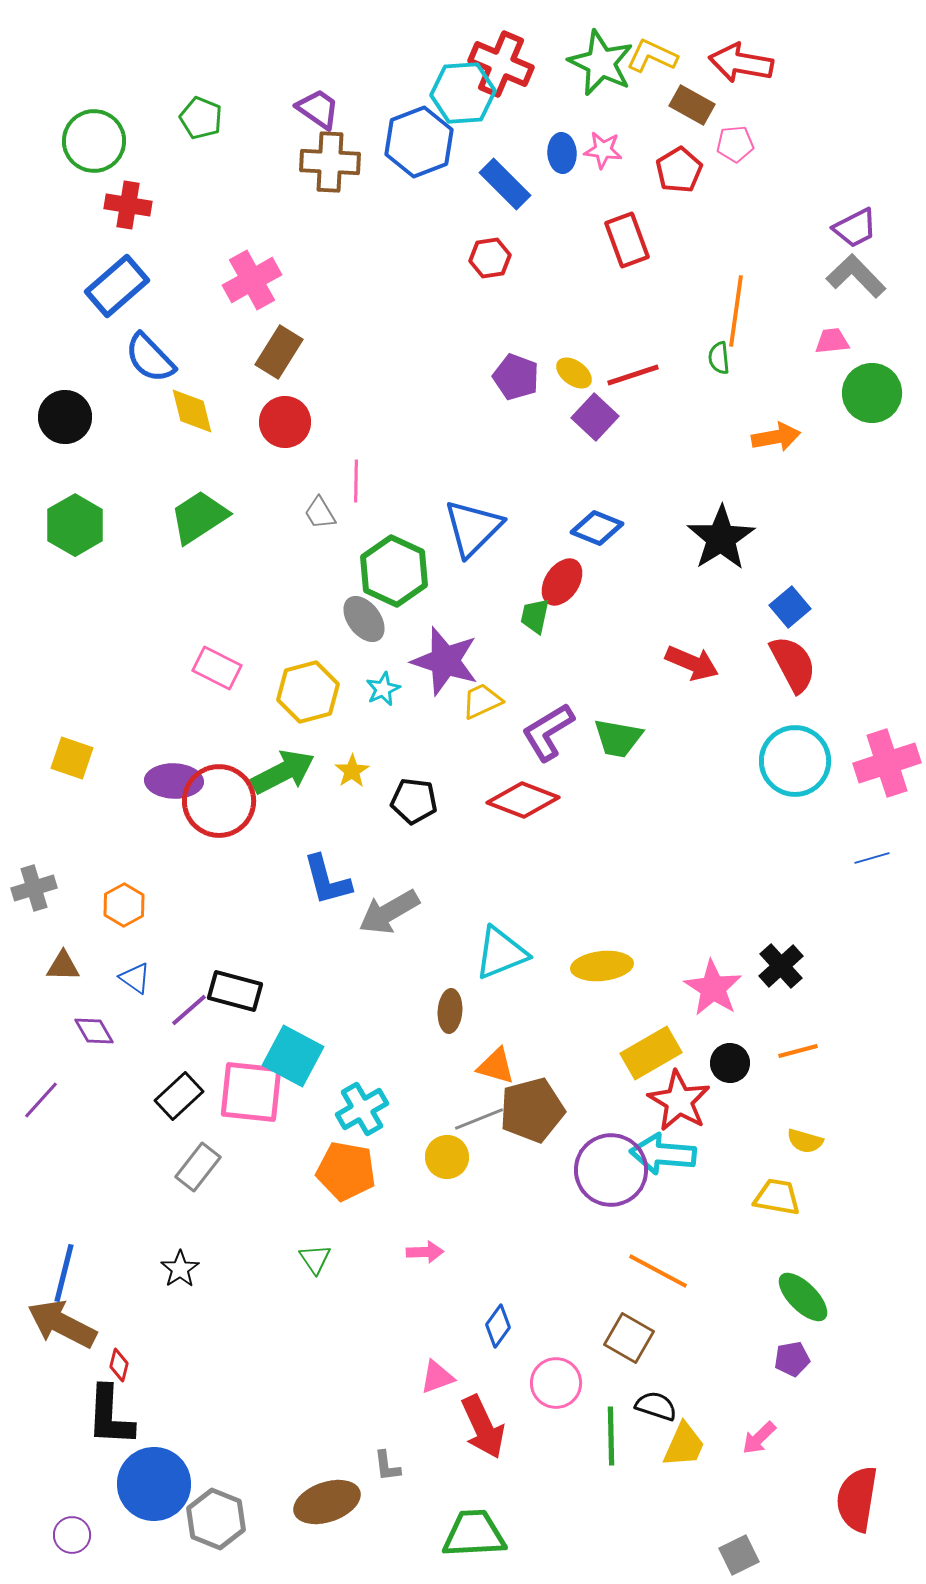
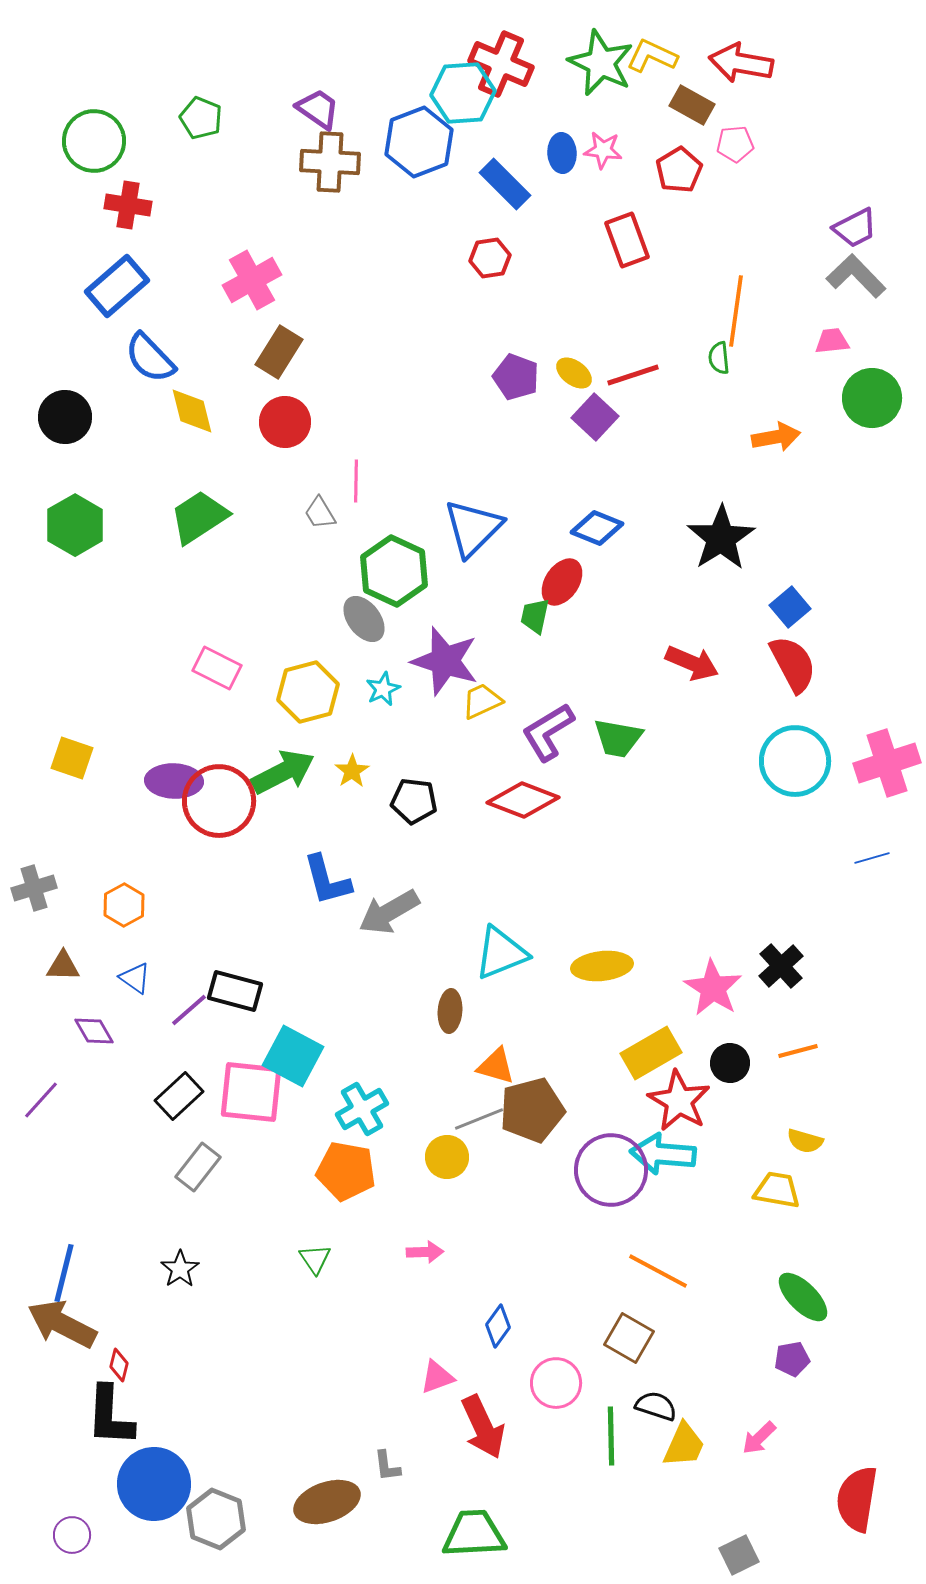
green circle at (872, 393): moved 5 px down
yellow trapezoid at (777, 1197): moved 7 px up
